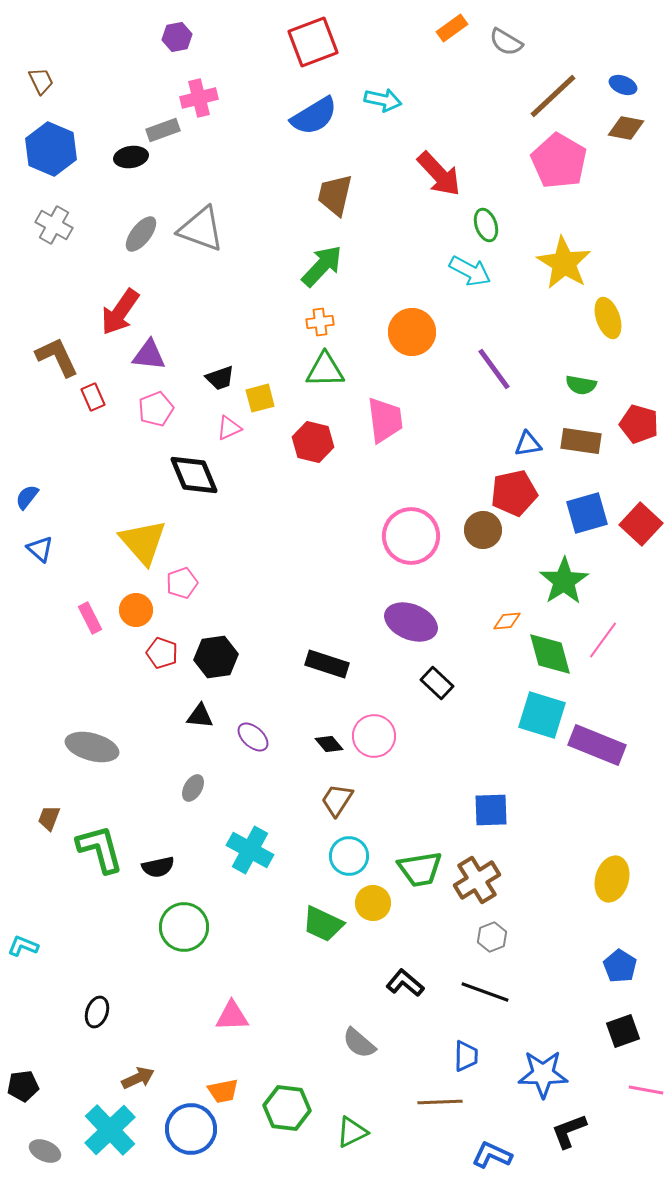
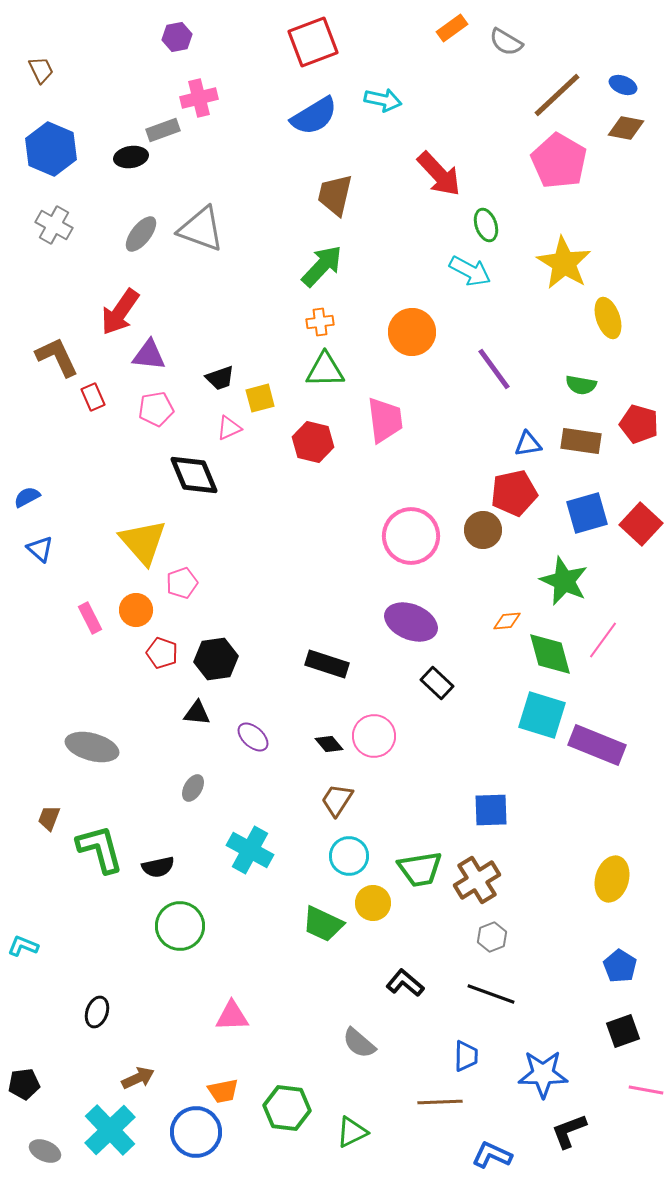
brown trapezoid at (41, 81): moved 11 px up
brown line at (553, 96): moved 4 px right, 1 px up
pink pentagon at (156, 409): rotated 12 degrees clockwise
blue semicircle at (27, 497): rotated 24 degrees clockwise
green star at (564, 581): rotated 15 degrees counterclockwise
black hexagon at (216, 657): moved 2 px down
black triangle at (200, 716): moved 3 px left, 3 px up
green circle at (184, 927): moved 4 px left, 1 px up
black line at (485, 992): moved 6 px right, 2 px down
black pentagon at (23, 1086): moved 1 px right, 2 px up
blue circle at (191, 1129): moved 5 px right, 3 px down
